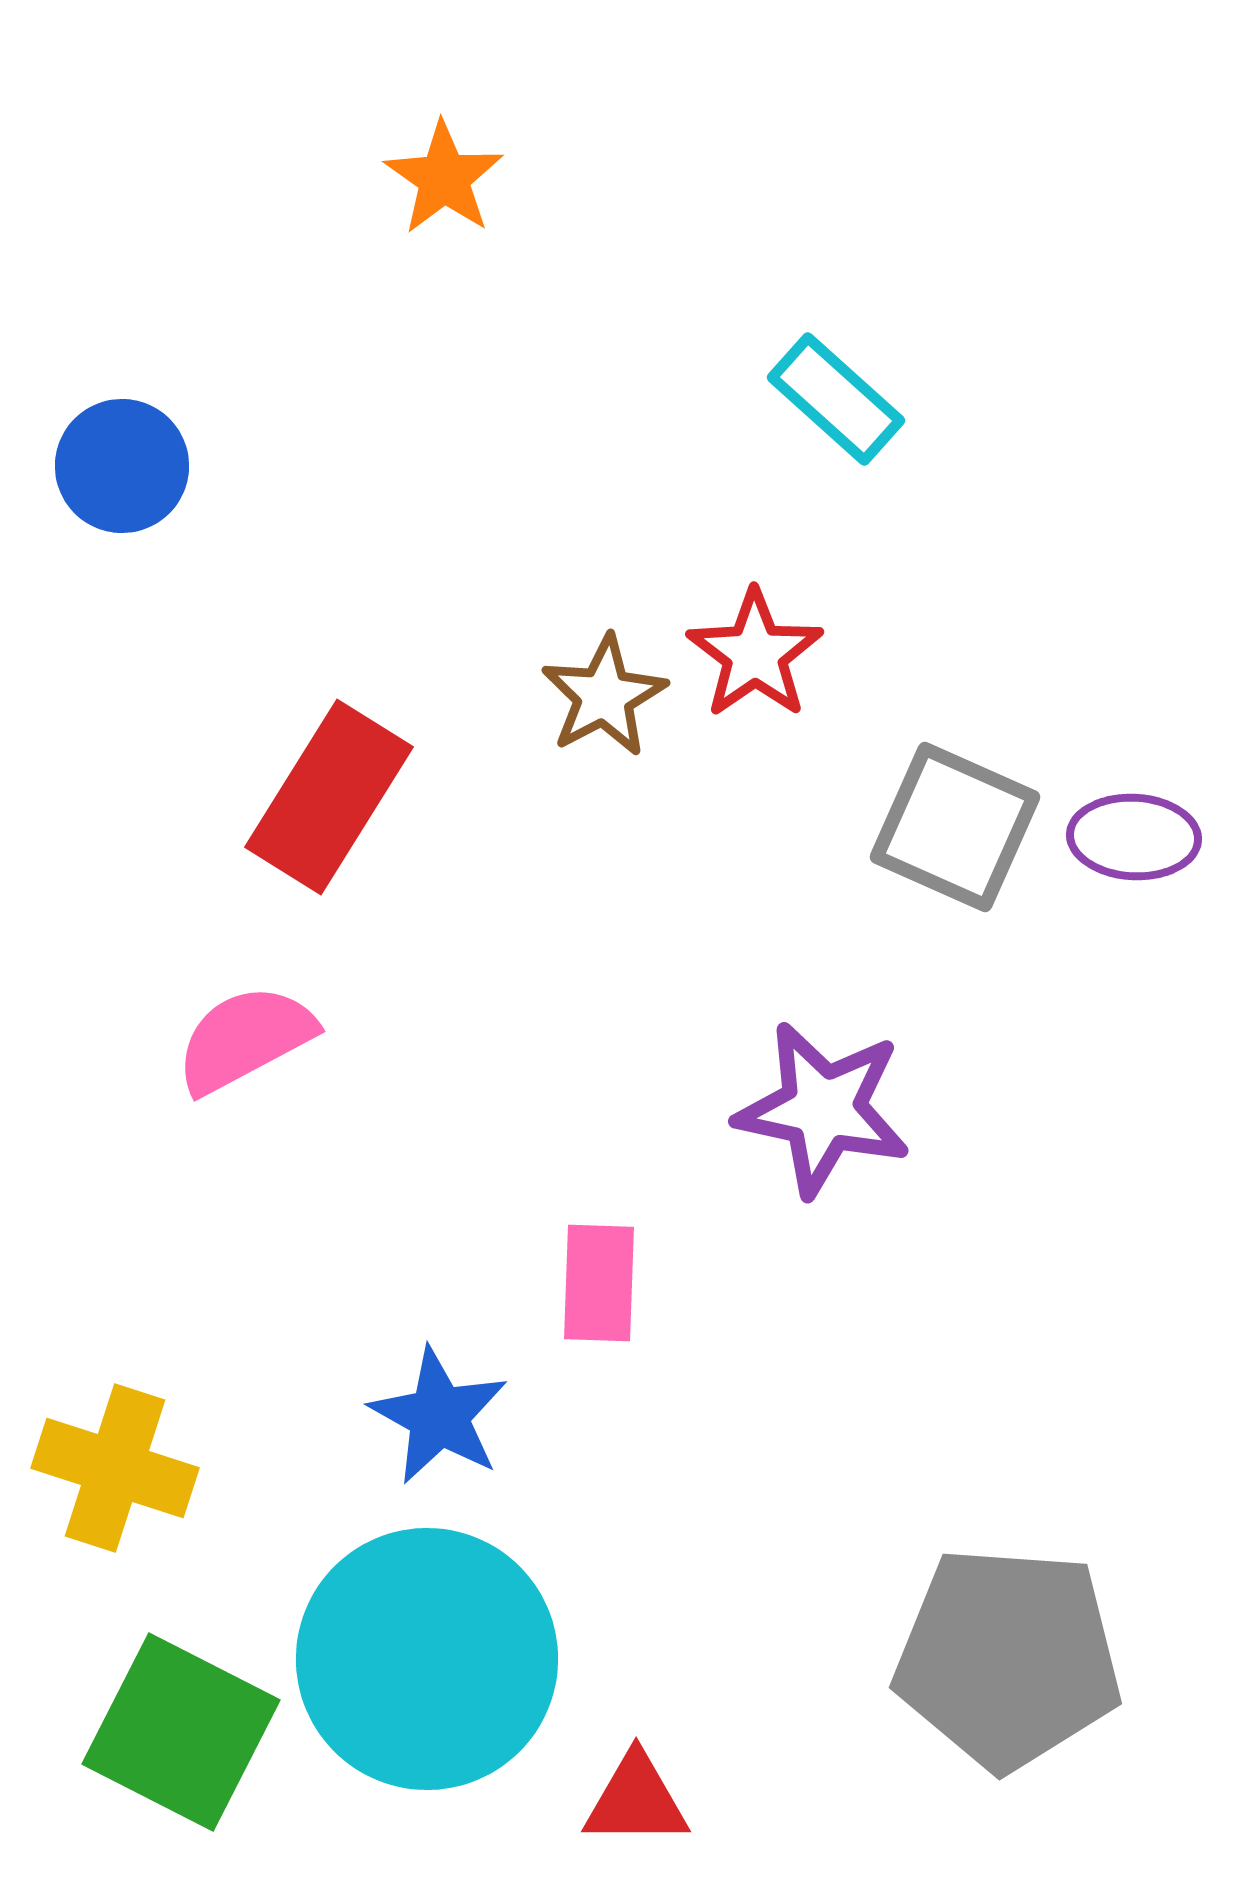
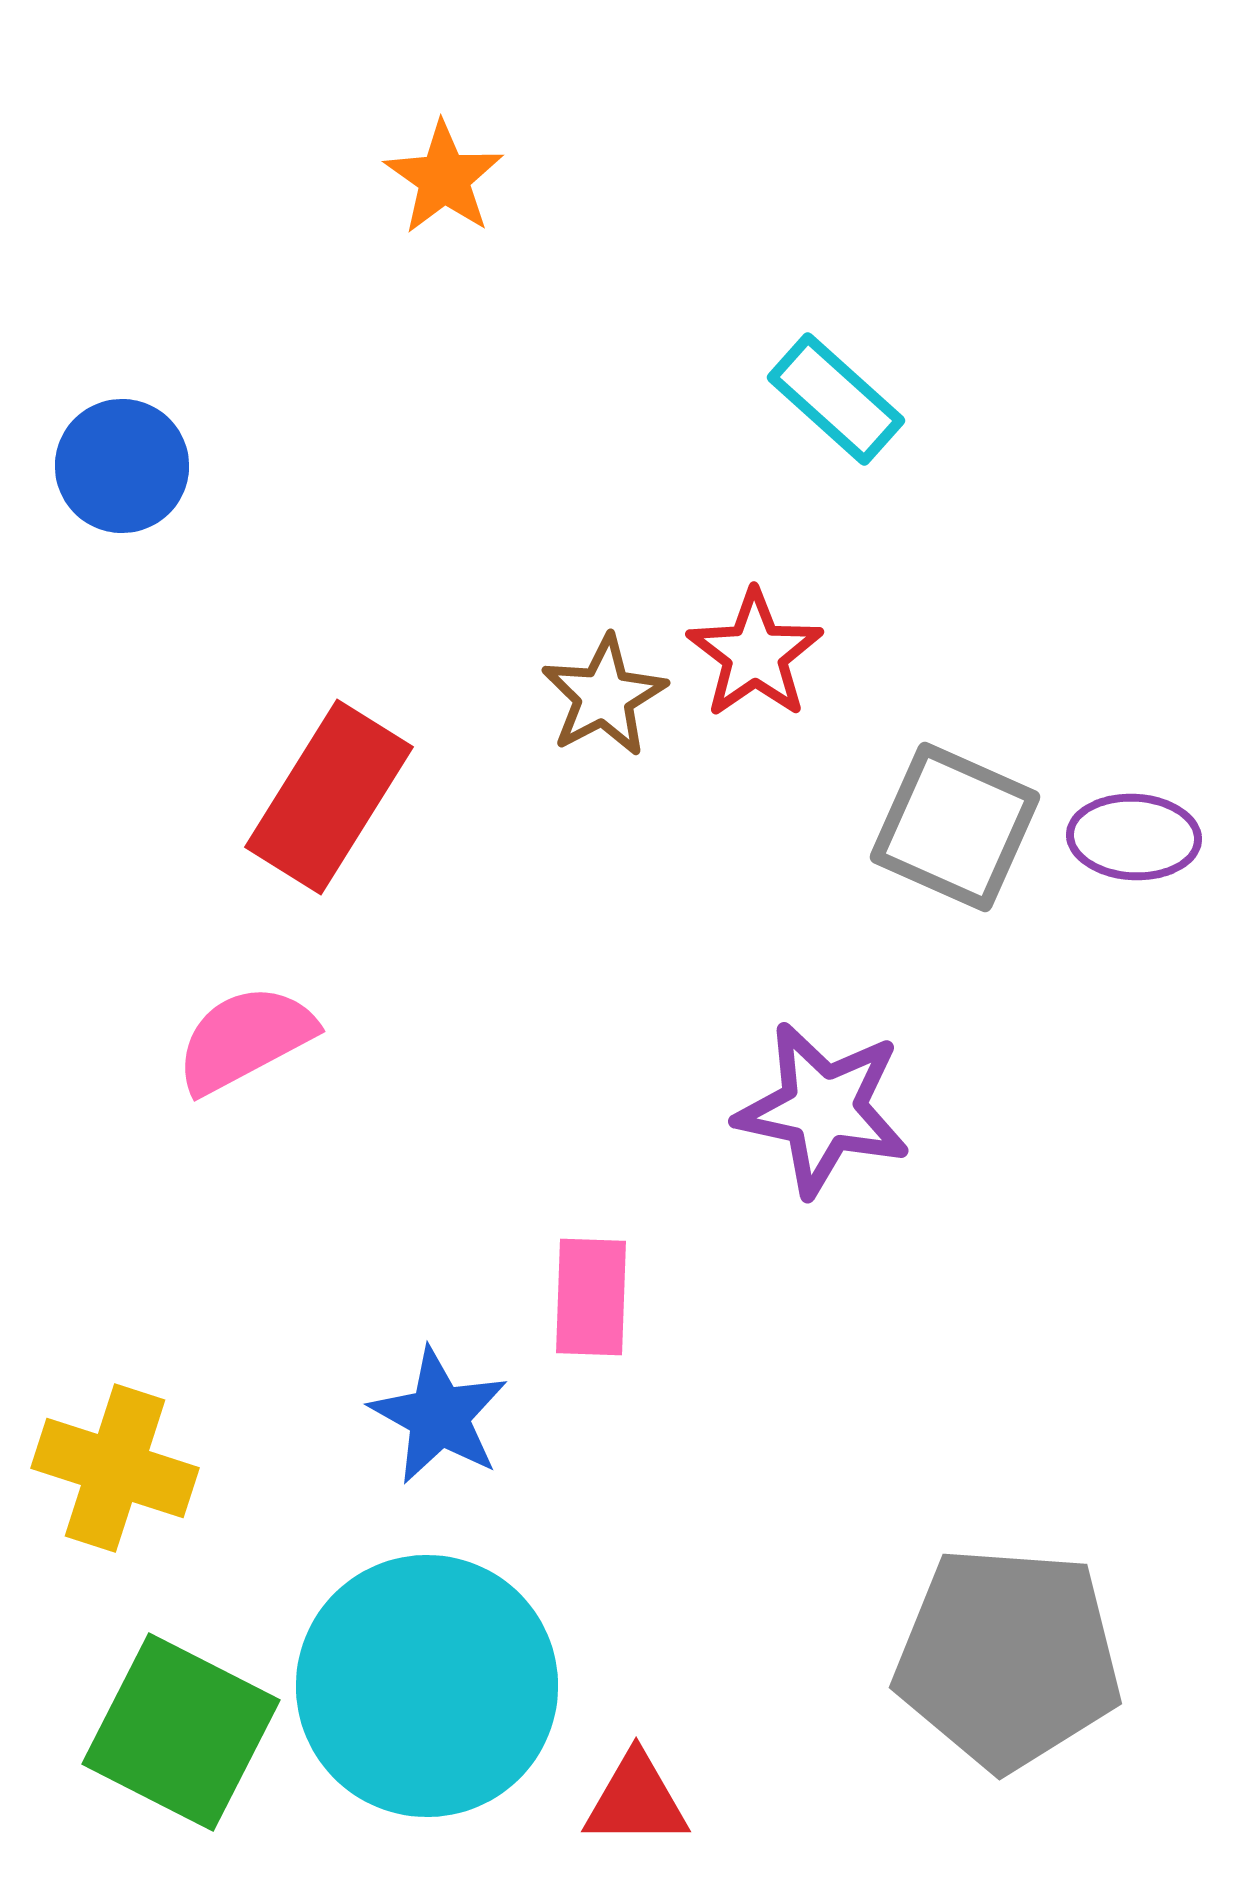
pink rectangle: moved 8 px left, 14 px down
cyan circle: moved 27 px down
